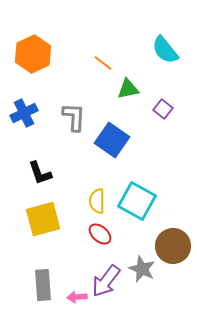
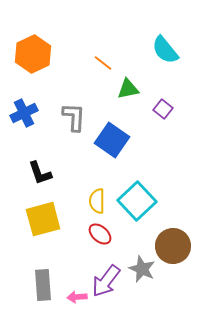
cyan square: rotated 18 degrees clockwise
